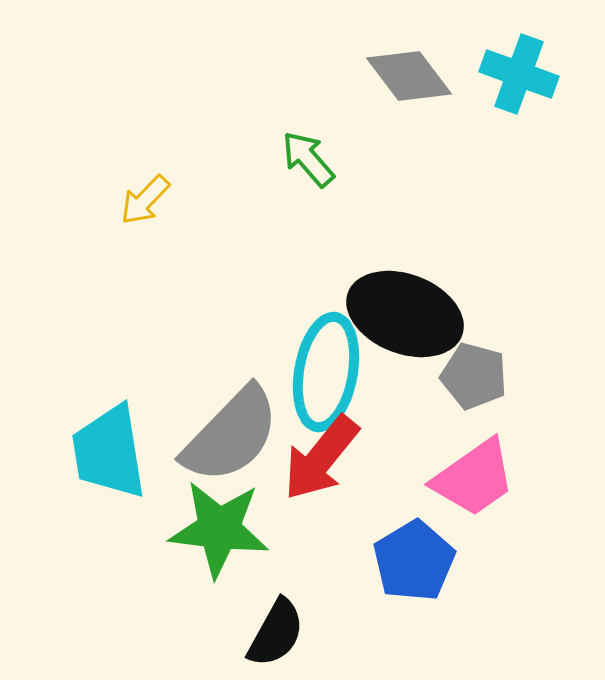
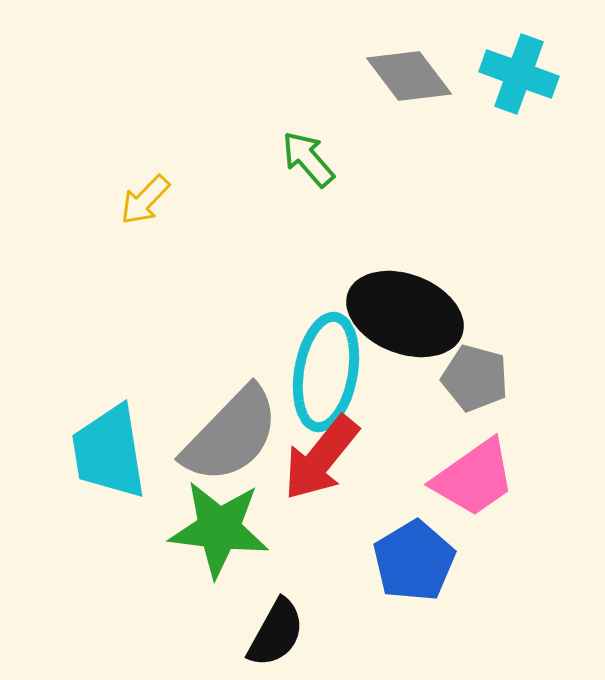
gray pentagon: moved 1 px right, 2 px down
